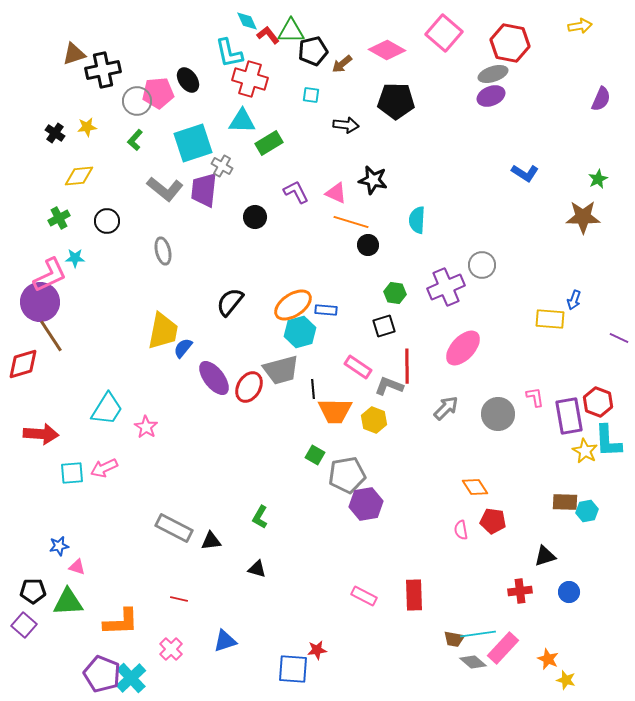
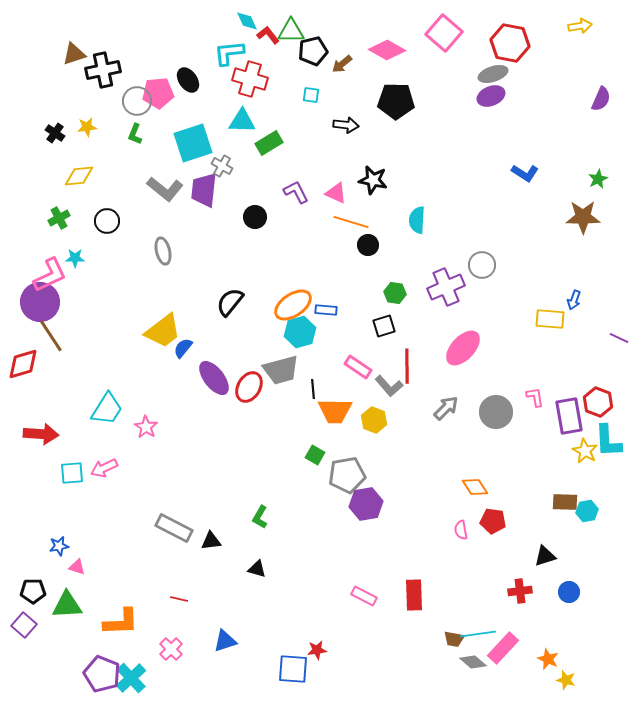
cyan L-shape at (229, 53): rotated 96 degrees clockwise
green L-shape at (135, 140): moved 6 px up; rotated 20 degrees counterclockwise
yellow trapezoid at (163, 331): rotated 42 degrees clockwise
gray L-shape at (389, 386): rotated 152 degrees counterclockwise
gray circle at (498, 414): moved 2 px left, 2 px up
green triangle at (68, 602): moved 1 px left, 3 px down
